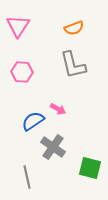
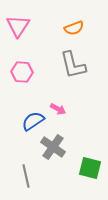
gray line: moved 1 px left, 1 px up
